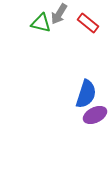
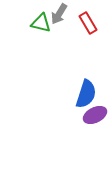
red rectangle: rotated 20 degrees clockwise
